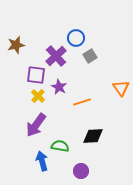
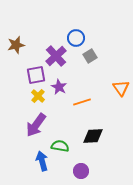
purple square: rotated 18 degrees counterclockwise
